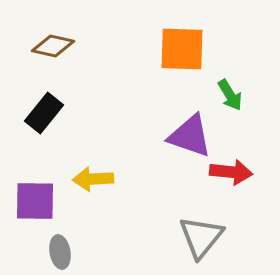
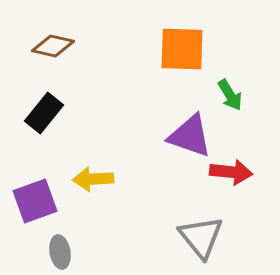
purple square: rotated 21 degrees counterclockwise
gray triangle: rotated 18 degrees counterclockwise
